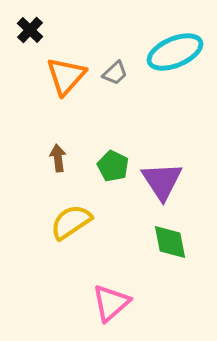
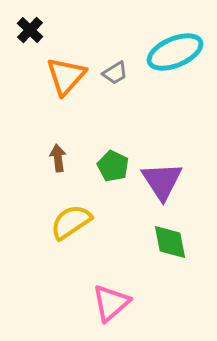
gray trapezoid: rotated 12 degrees clockwise
